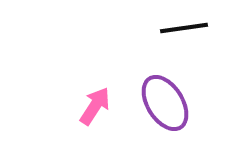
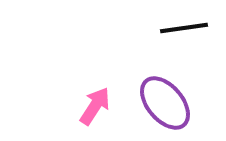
purple ellipse: rotated 8 degrees counterclockwise
